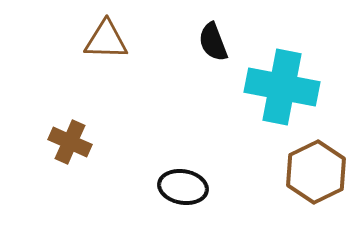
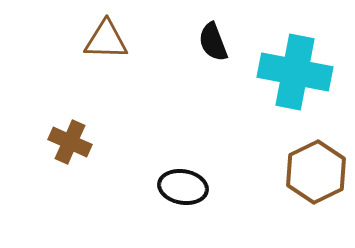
cyan cross: moved 13 px right, 15 px up
